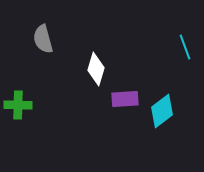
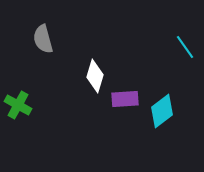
cyan line: rotated 15 degrees counterclockwise
white diamond: moved 1 px left, 7 px down
green cross: rotated 28 degrees clockwise
